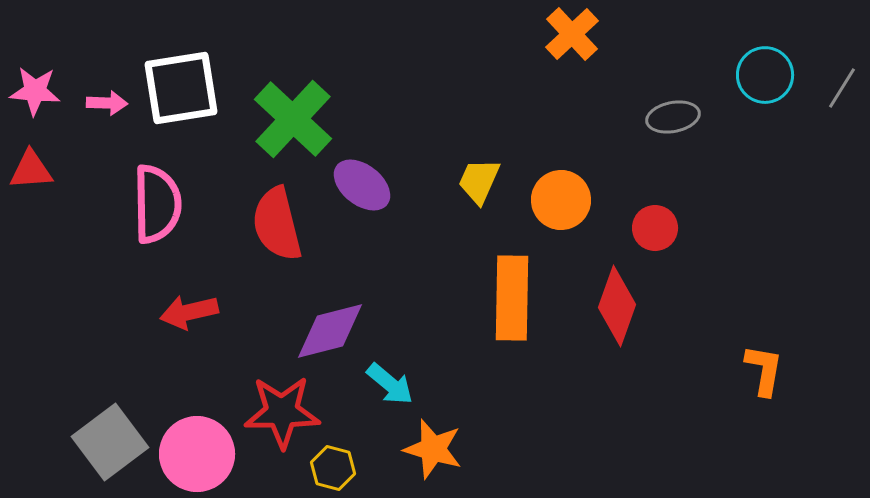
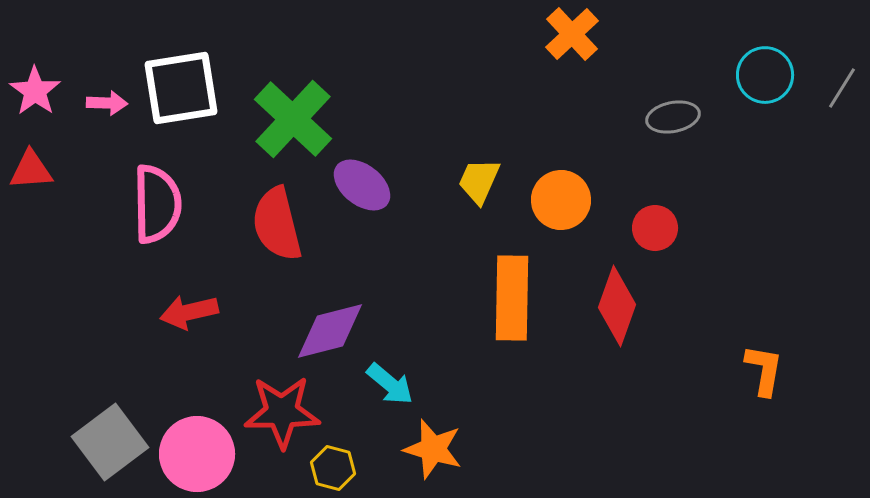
pink star: rotated 30 degrees clockwise
